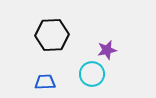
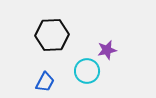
cyan circle: moved 5 px left, 3 px up
blue trapezoid: rotated 120 degrees clockwise
